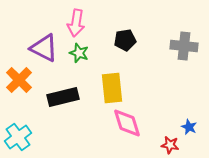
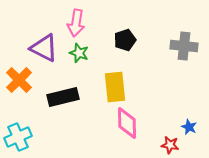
black pentagon: rotated 10 degrees counterclockwise
yellow rectangle: moved 3 px right, 1 px up
pink diamond: rotated 16 degrees clockwise
cyan cross: rotated 12 degrees clockwise
